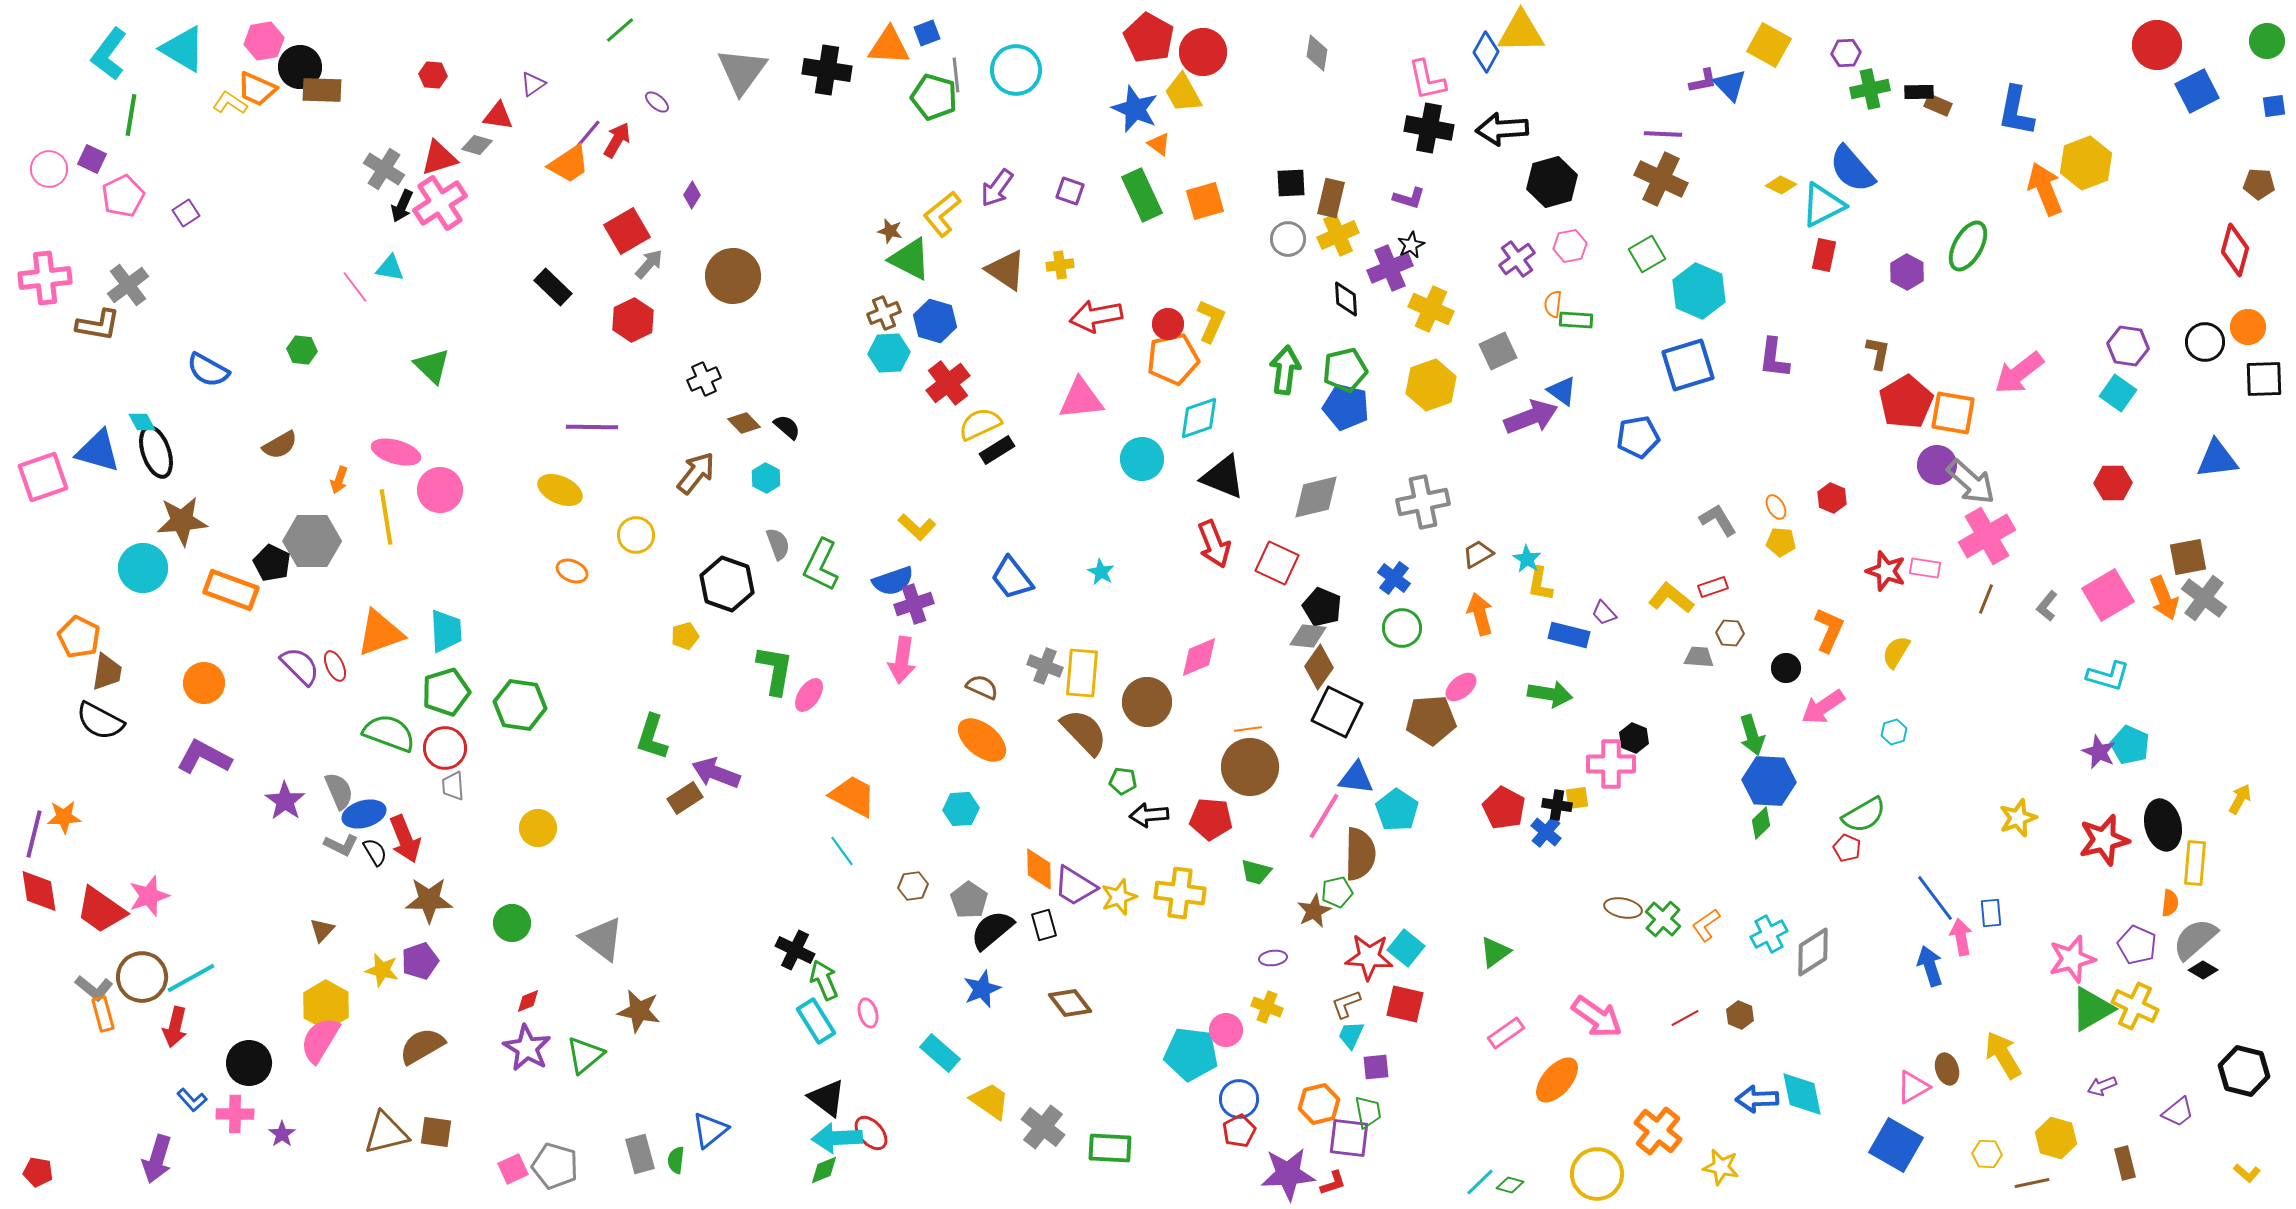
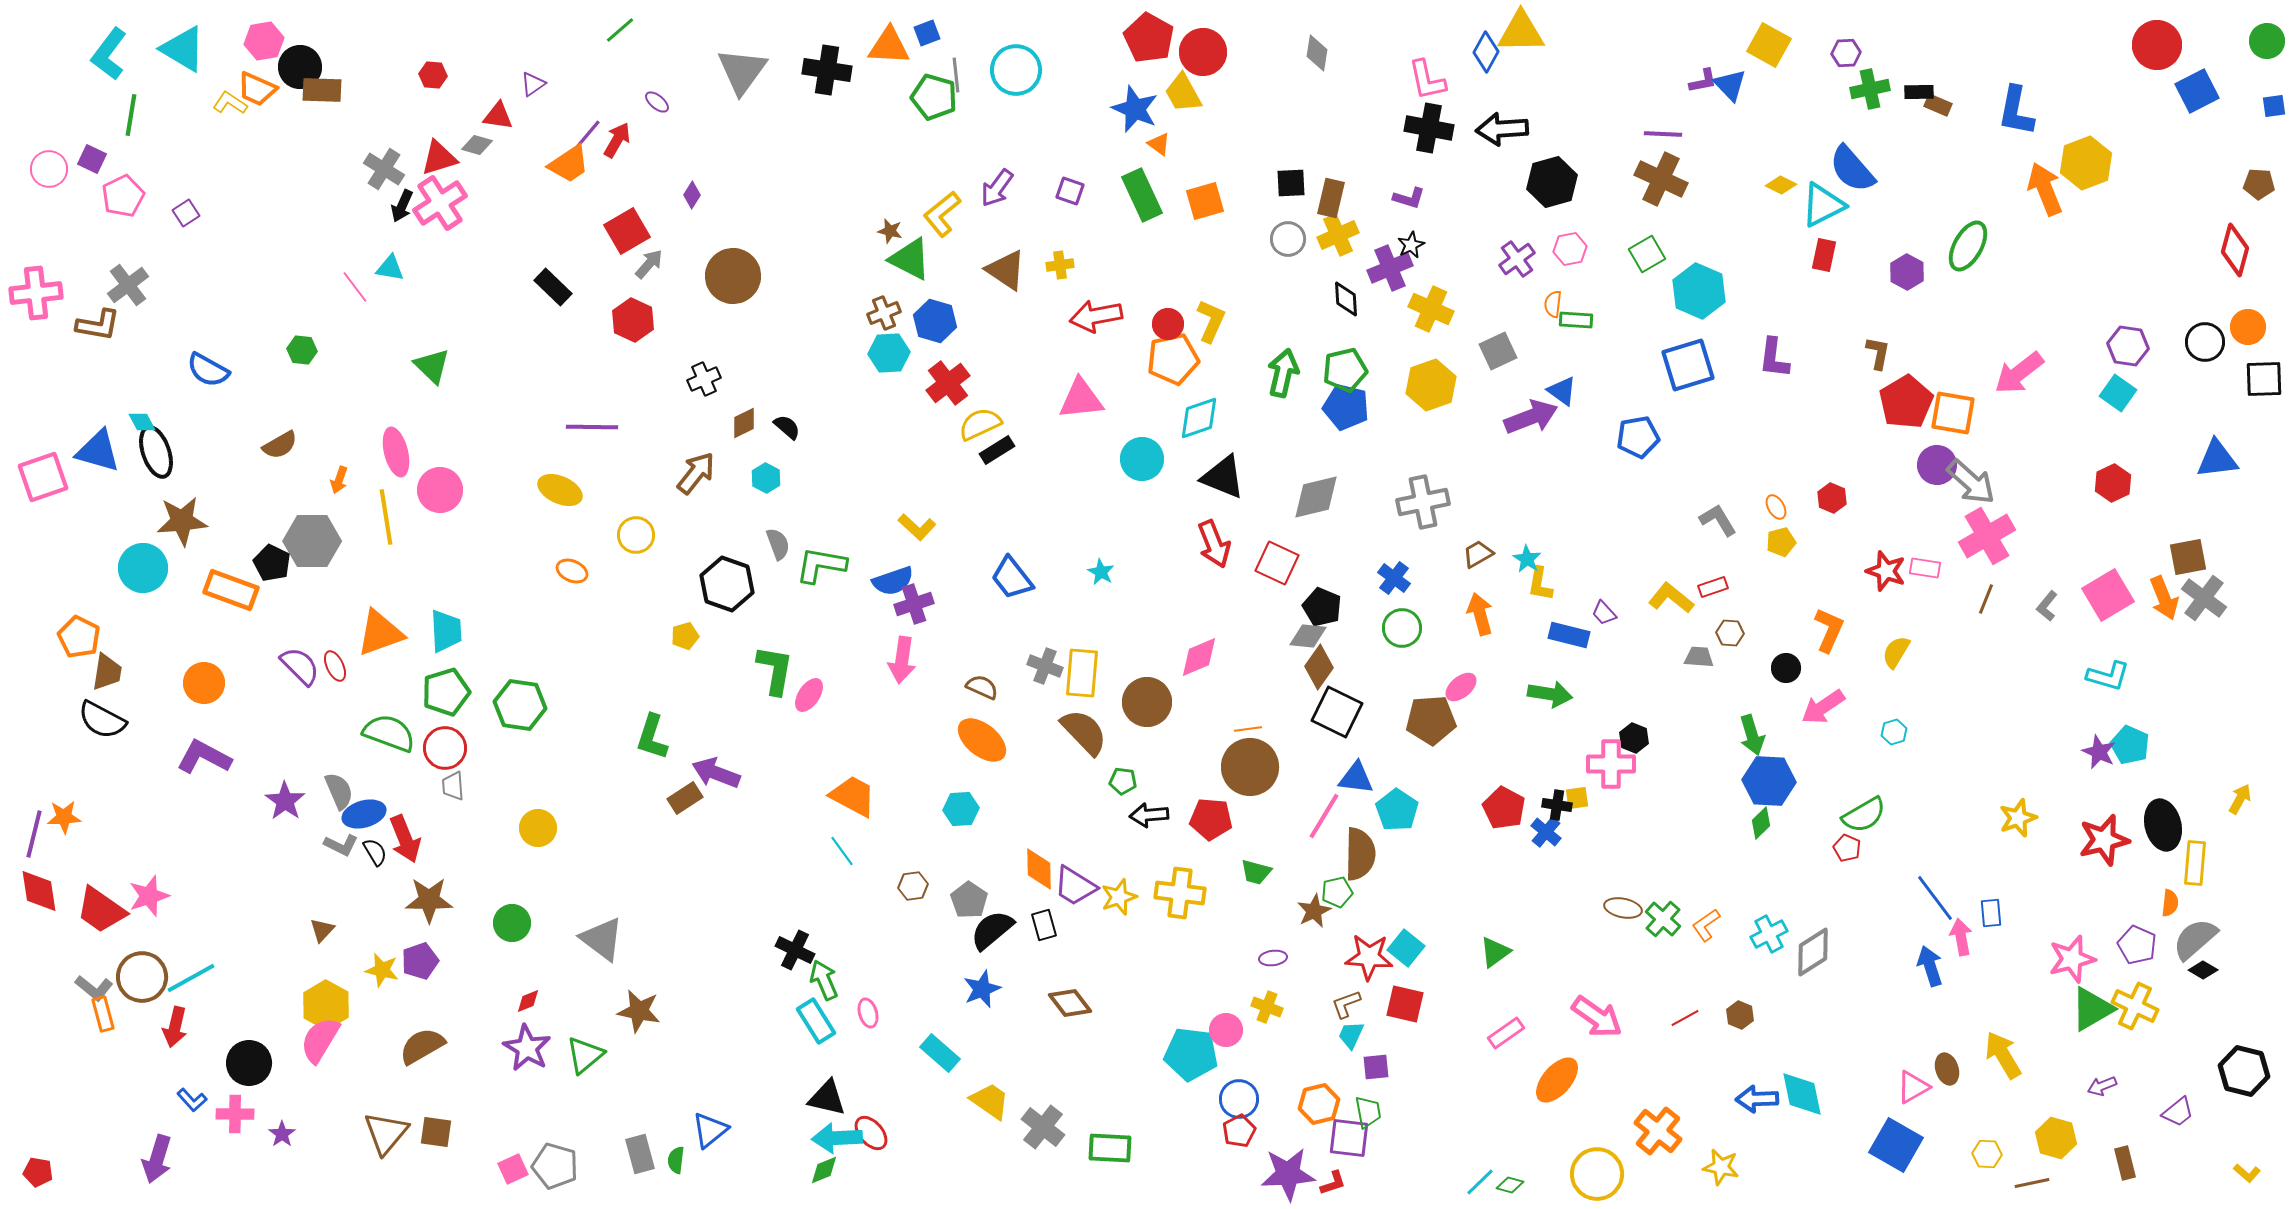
pink hexagon at (1570, 246): moved 3 px down
pink cross at (45, 278): moved 9 px left, 15 px down
red hexagon at (633, 320): rotated 9 degrees counterclockwise
green arrow at (1285, 370): moved 2 px left, 3 px down; rotated 6 degrees clockwise
brown diamond at (744, 423): rotated 72 degrees counterclockwise
pink ellipse at (396, 452): rotated 60 degrees clockwise
red hexagon at (2113, 483): rotated 24 degrees counterclockwise
yellow pentagon at (1781, 542): rotated 20 degrees counterclockwise
green L-shape at (821, 565): rotated 74 degrees clockwise
black semicircle at (100, 721): moved 2 px right, 1 px up
black triangle at (827, 1098): rotated 24 degrees counterclockwise
brown triangle at (386, 1133): rotated 36 degrees counterclockwise
